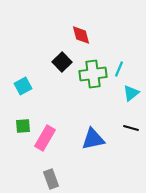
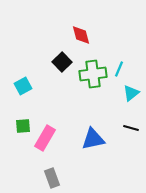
gray rectangle: moved 1 px right, 1 px up
